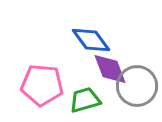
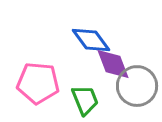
purple diamond: moved 3 px right, 5 px up
pink pentagon: moved 4 px left, 2 px up
green trapezoid: rotated 84 degrees clockwise
